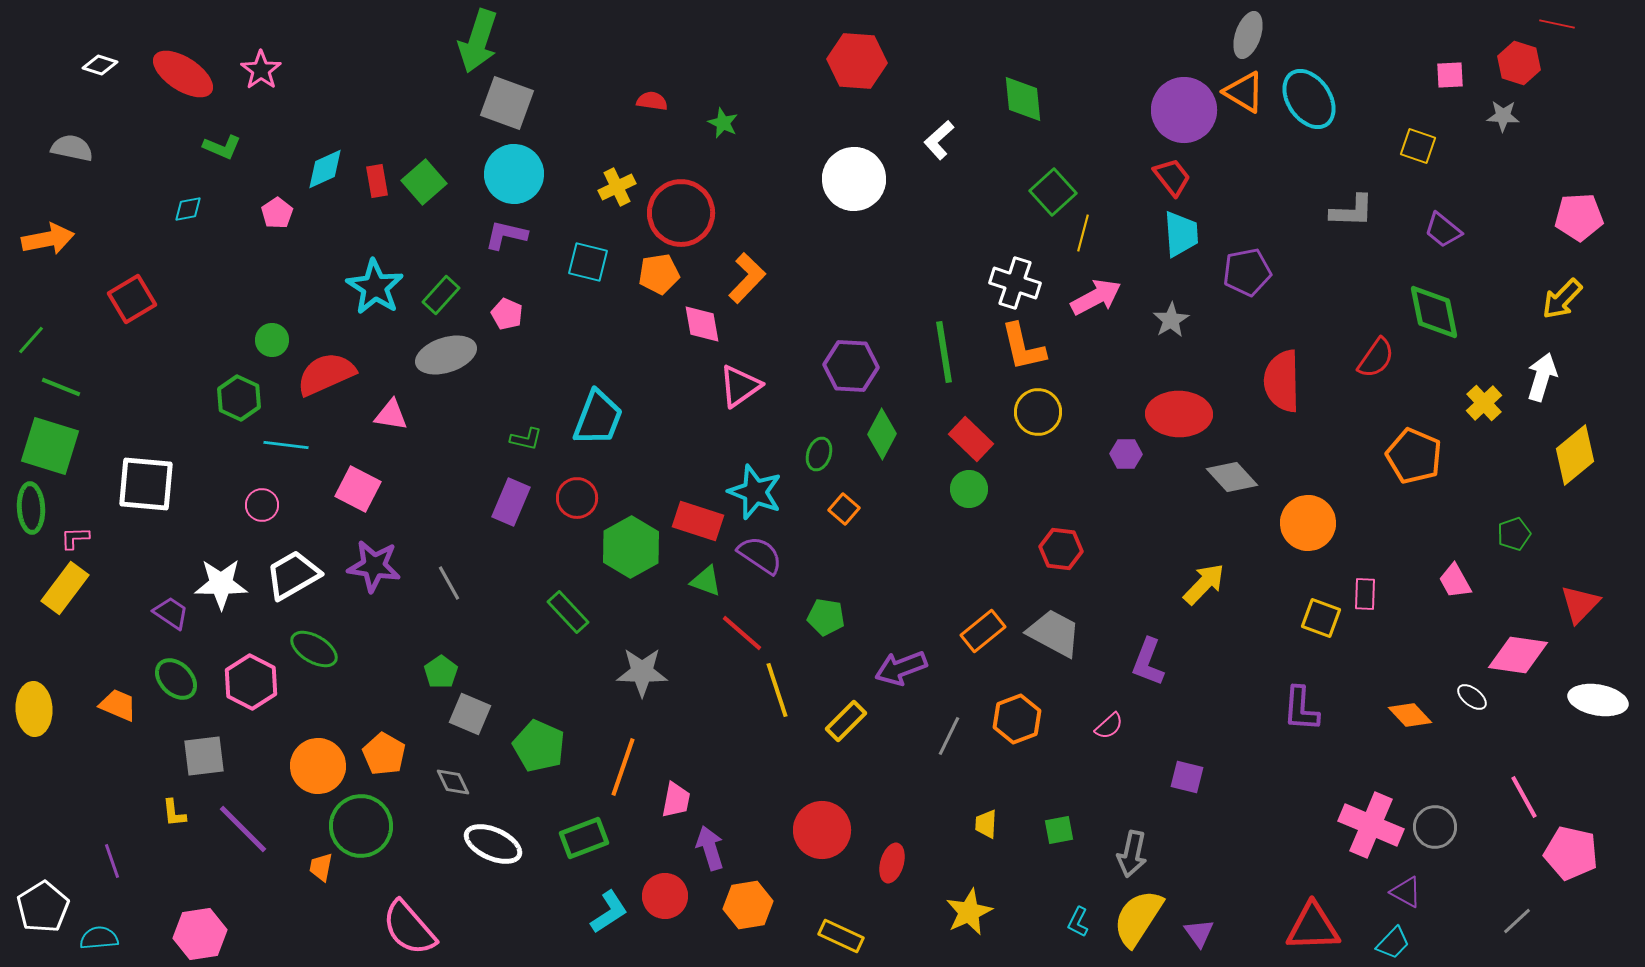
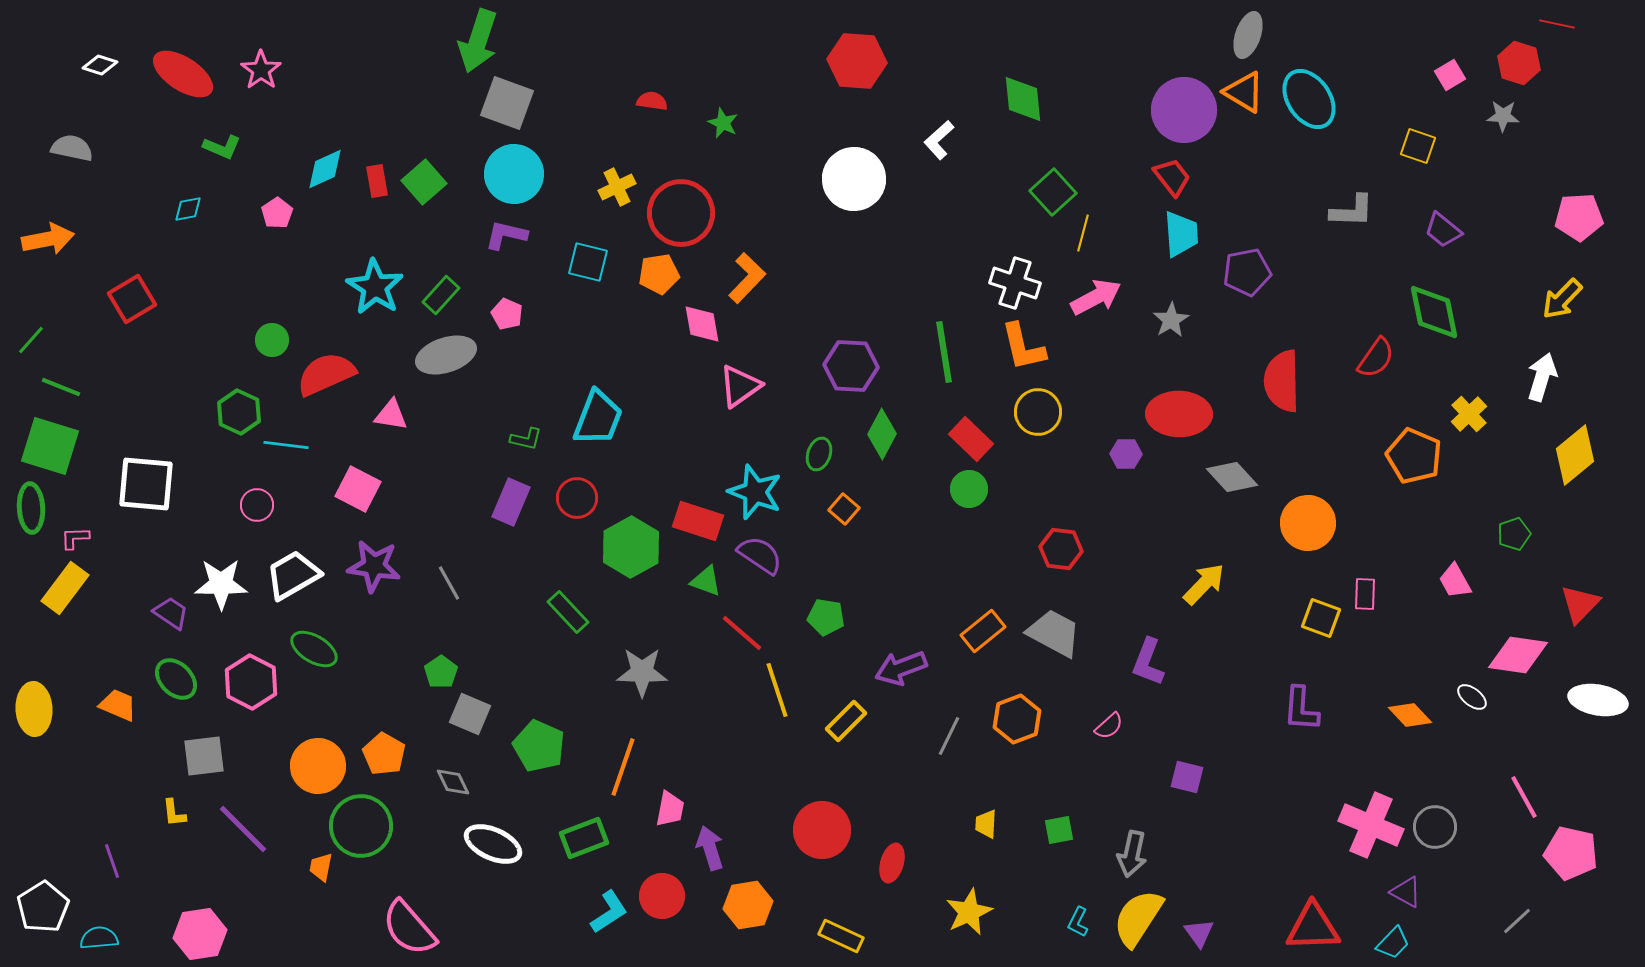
pink square at (1450, 75): rotated 28 degrees counterclockwise
green hexagon at (239, 398): moved 14 px down
yellow cross at (1484, 403): moved 15 px left, 11 px down
pink circle at (262, 505): moved 5 px left
pink trapezoid at (676, 800): moved 6 px left, 9 px down
red circle at (665, 896): moved 3 px left
